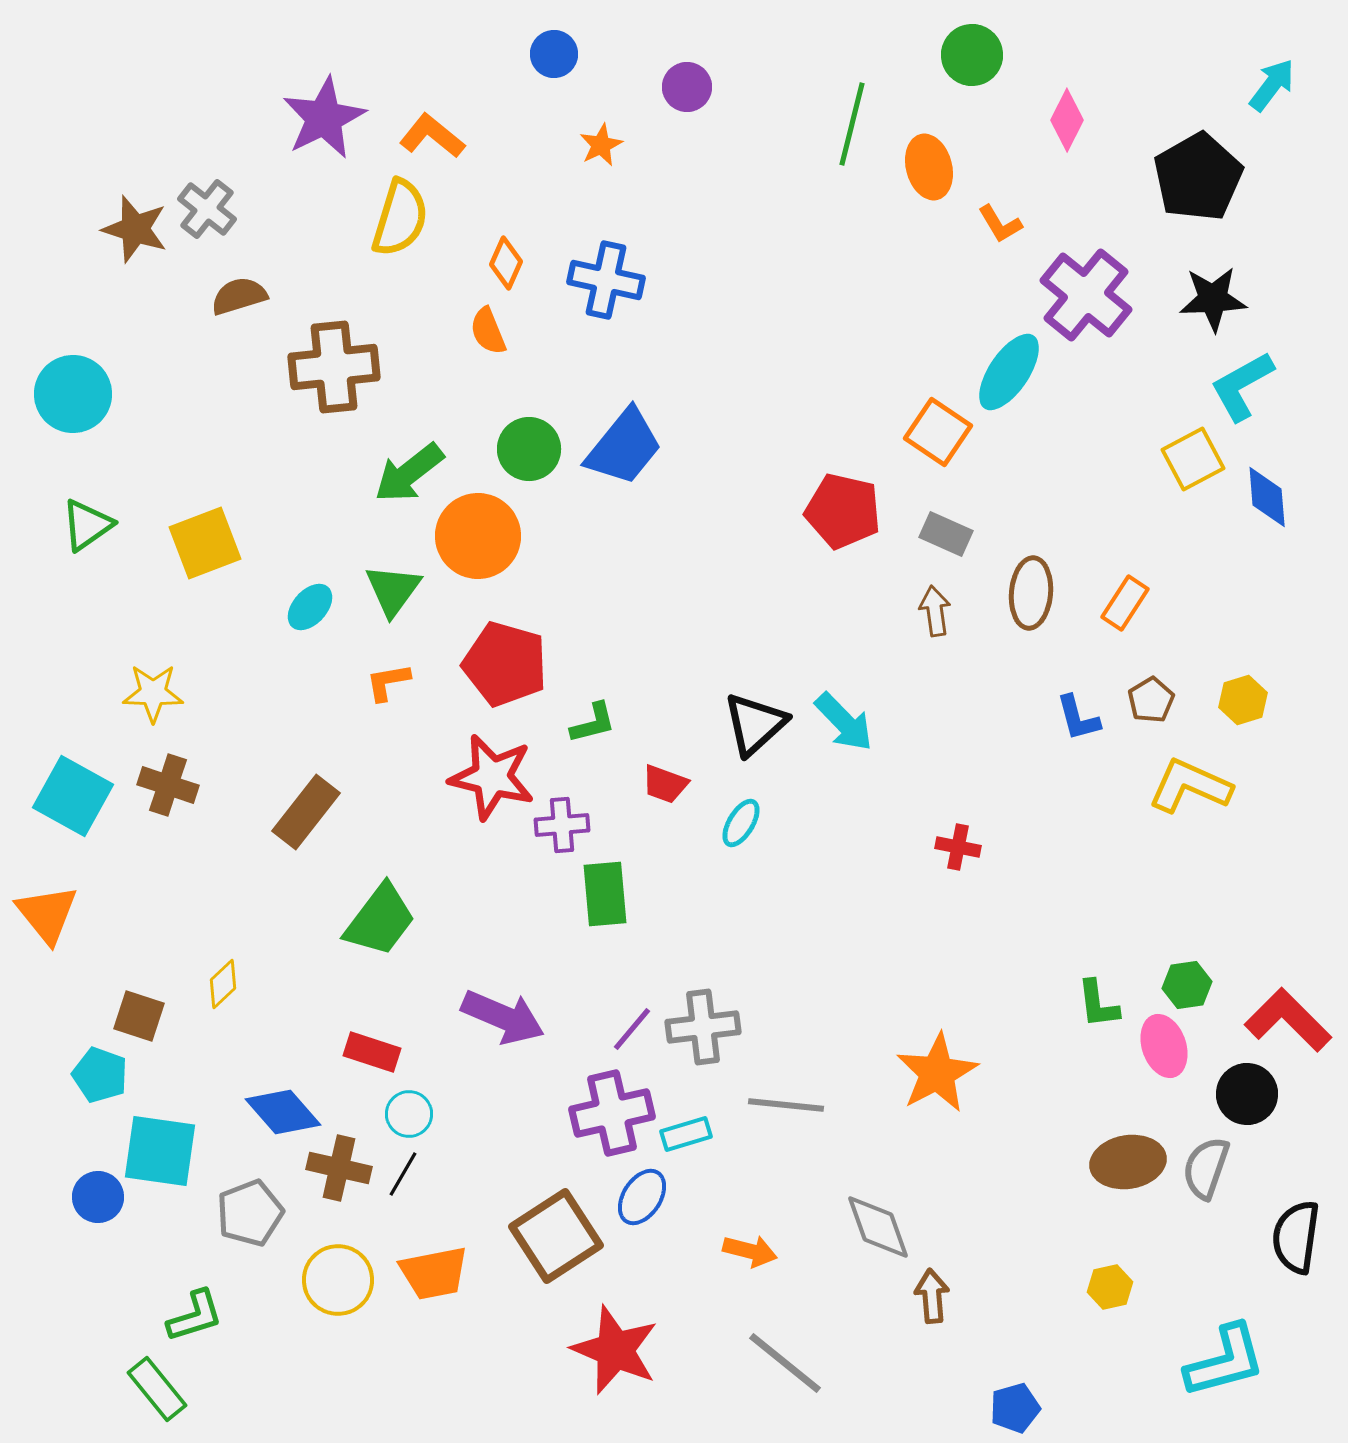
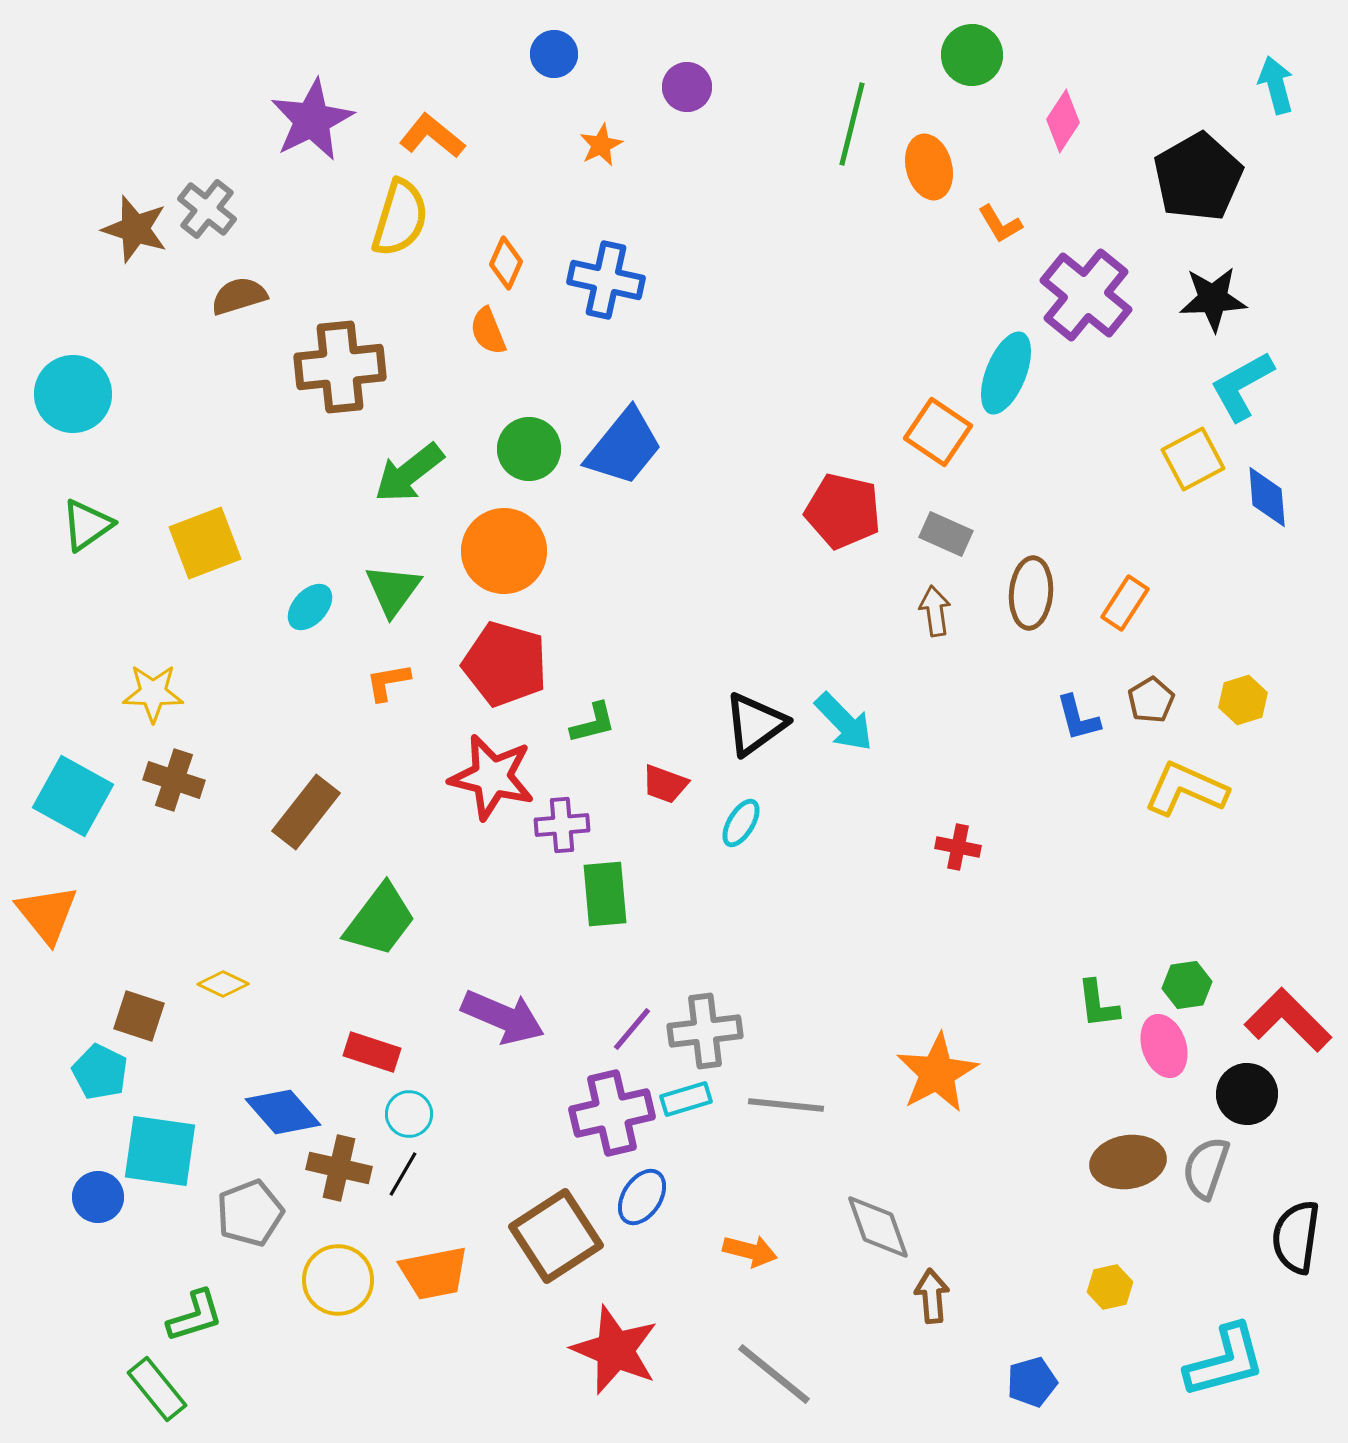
cyan arrow at (1272, 85): moved 4 px right; rotated 52 degrees counterclockwise
purple star at (324, 118): moved 12 px left, 2 px down
pink diamond at (1067, 120): moved 4 px left, 1 px down; rotated 6 degrees clockwise
brown cross at (334, 367): moved 6 px right
cyan ellipse at (1009, 372): moved 3 px left, 1 px down; rotated 12 degrees counterclockwise
orange circle at (478, 536): moved 26 px right, 15 px down
black triangle at (755, 724): rotated 6 degrees clockwise
brown cross at (168, 785): moved 6 px right, 5 px up
yellow L-shape at (1190, 786): moved 4 px left, 3 px down
yellow diamond at (223, 984): rotated 69 degrees clockwise
gray cross at (703, 1027): moved 2 px right, 4 px down
cyan pentagon at (100, 1075): moved 3 px up; rotated 6 degrees clockwise
cyan rectangle at (686, 1134): moved 35 px up
gray line at (785, 1363): moved 11 px left, 11 px down
blue pentagon at (1015, 1408): moved 17 px right, 26 px up
